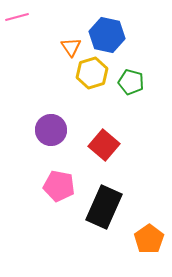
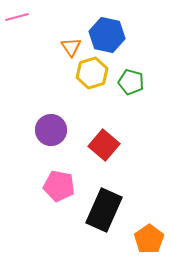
black rectangle: moved 3 px down
